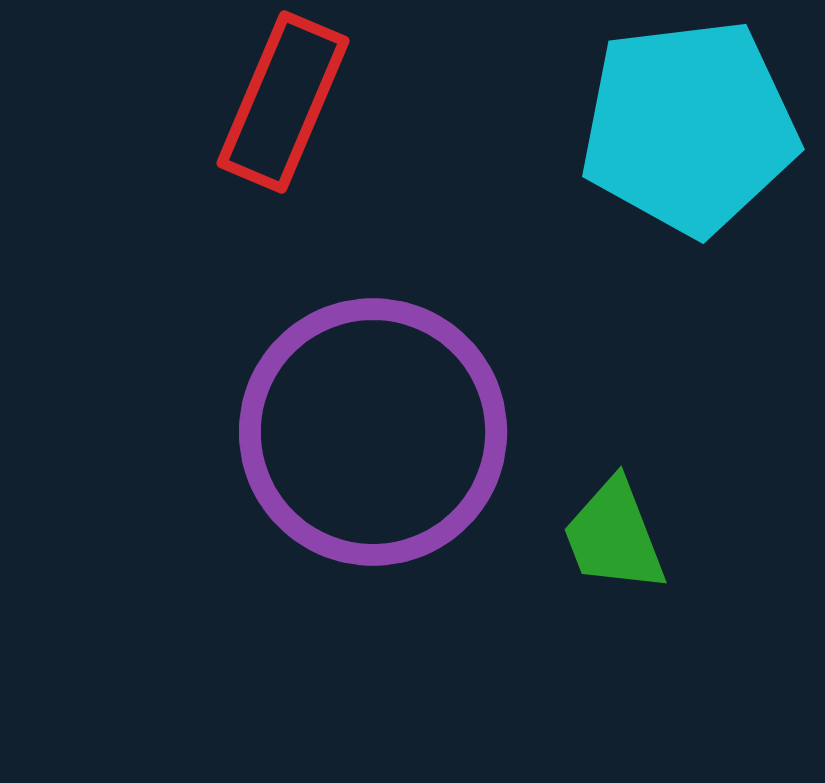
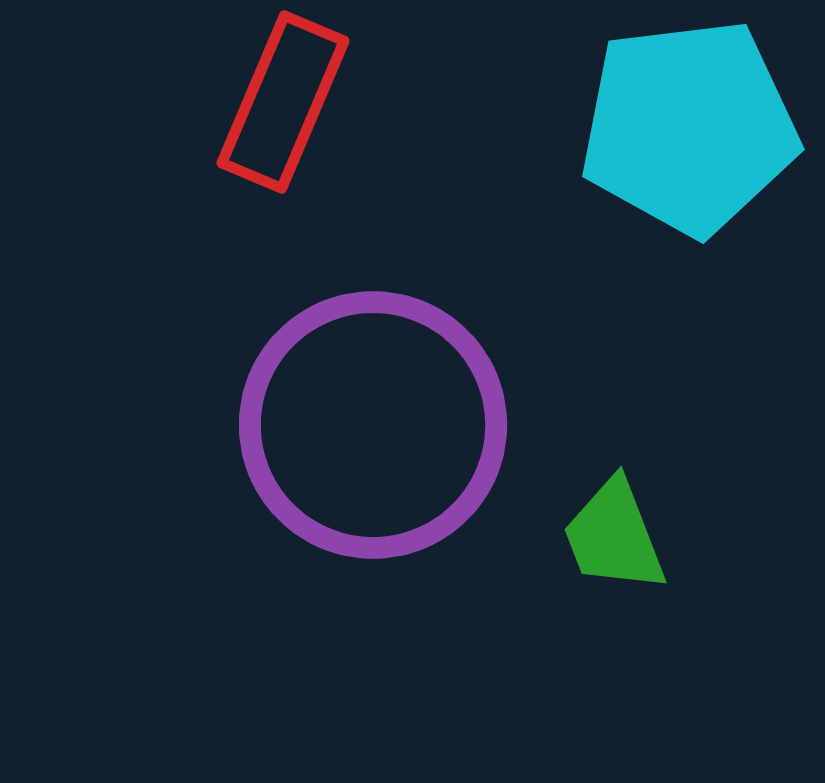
purple circle: moved 7 px up
